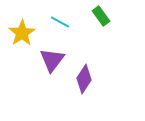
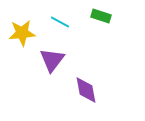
green rectangle: rotated 36 degrees counterclockwise
yellow star: rotated 28 degrees clockwise
purple diamond: moved 2 px right, 11 px down; rotated 44 degrees counterclockwise
